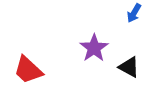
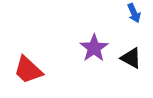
blue arrow: rotated 54 degrees counterclockwise
black triangle: moved 2 px right, 9 px up
